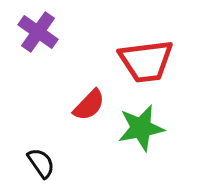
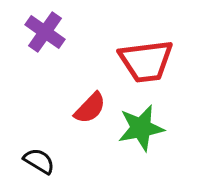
purple cross: moved 7 px right
red semicircle: moved 1 px right, 3 px down
black semicircle: moved 2 px left, 2 px up; rotated 24 degrees counterclockwise
